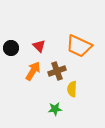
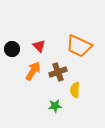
black circle: moved 1 px right, 1 px down
brown cross: moved 1 px right, 1 px down
yellow semicircle: moved 3 px right, 1 px down
green star: moved 3 px up
